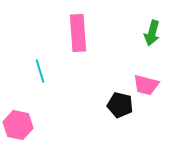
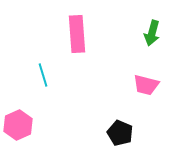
pink rectangle: moved 1 px left, 1 px down
cyan line: moved 3 px right, 4 px down
black pentagon: moved 28 px down; rotated 10 degrees clockwise
pink hexagon: rotated 24 degrees clockwise
